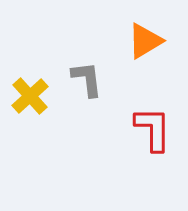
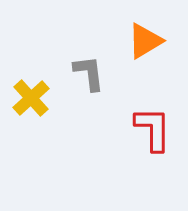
gray L-shape: moved 2 px right, 6 px up
yellow cross: moved 1 px right, 2 px down
